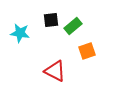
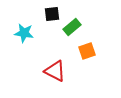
black square: moved 1 px right, 6 px up
green rectangle: moved 1 px left, 1 px down
cyan star: moved 4 px right
